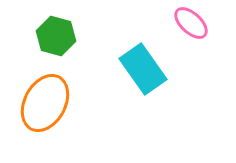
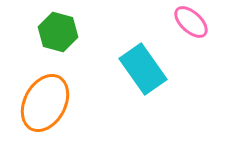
pink ellipse: moved 1 px up
green hexagon: moved 2 px right, 4 px up
